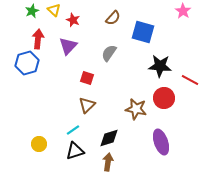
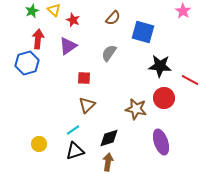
purple triangle: rotated 12 degrees clockwise
red square: moved 3 px left; rotated 16 degrees counterclockwise
